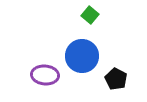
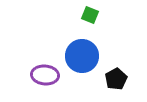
green square: rotated 18 degrees counterclockwise
black pentagon: rotated 15 degrees clockwise
